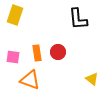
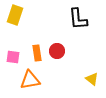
red circle: moved 1 px left, 1 px up
orange triangle: rotated 30 degrees counterclockwise
